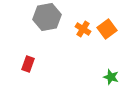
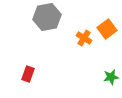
orange cross: moved 1 px right, 9 px down
red rectangle: moved 10 px down
green star: rotated 28 degrees counterclockwise
